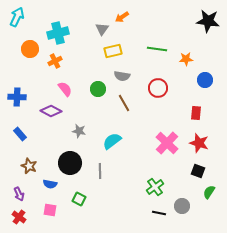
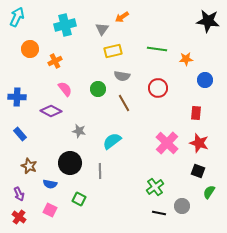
cyan cross: moved 7 px right, 8 px up
pink square: rotated 16 degrees clockwise
